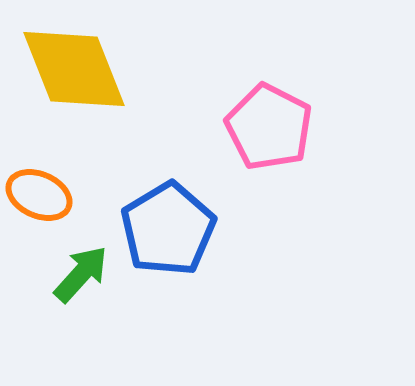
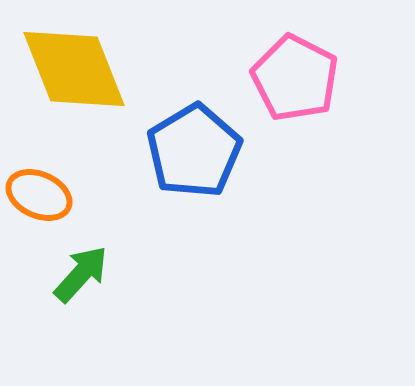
pink pentagon: moved 26 px right, 49 px up
blue pentagon: moved 26 px right, 78 px up
